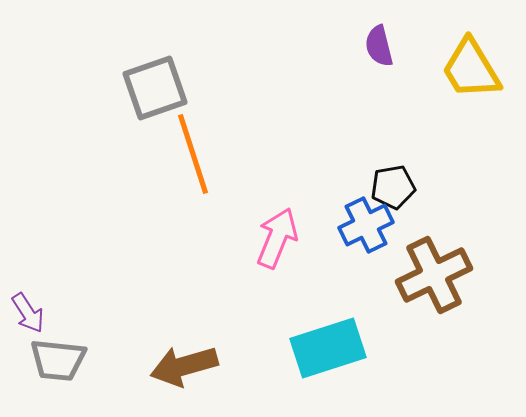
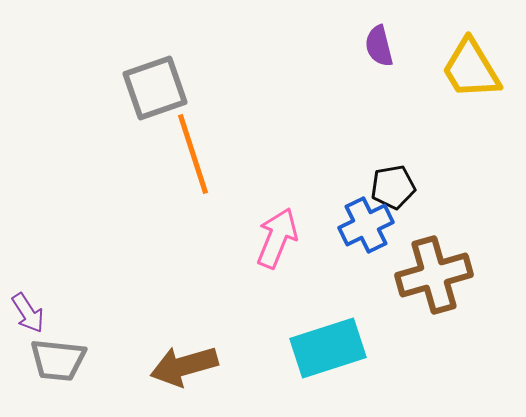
brown cross: rotated 10 degrees clockwise
